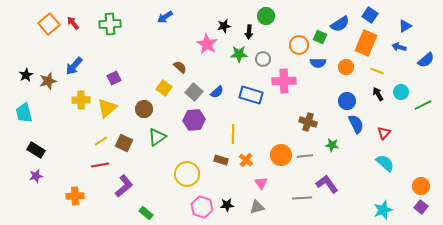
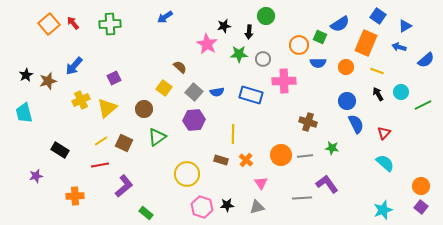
blue square at (370, 15): moved 8 px right, 1 px down
blue semicircle at (217, 92): rotated 32 degrees clockwise
yellow cross at (81, 100): rotated 24 degrees counterclockwise
green star at (332, 145): moved 3 px down
black rectangle at (36, 150): moved 24 px right
